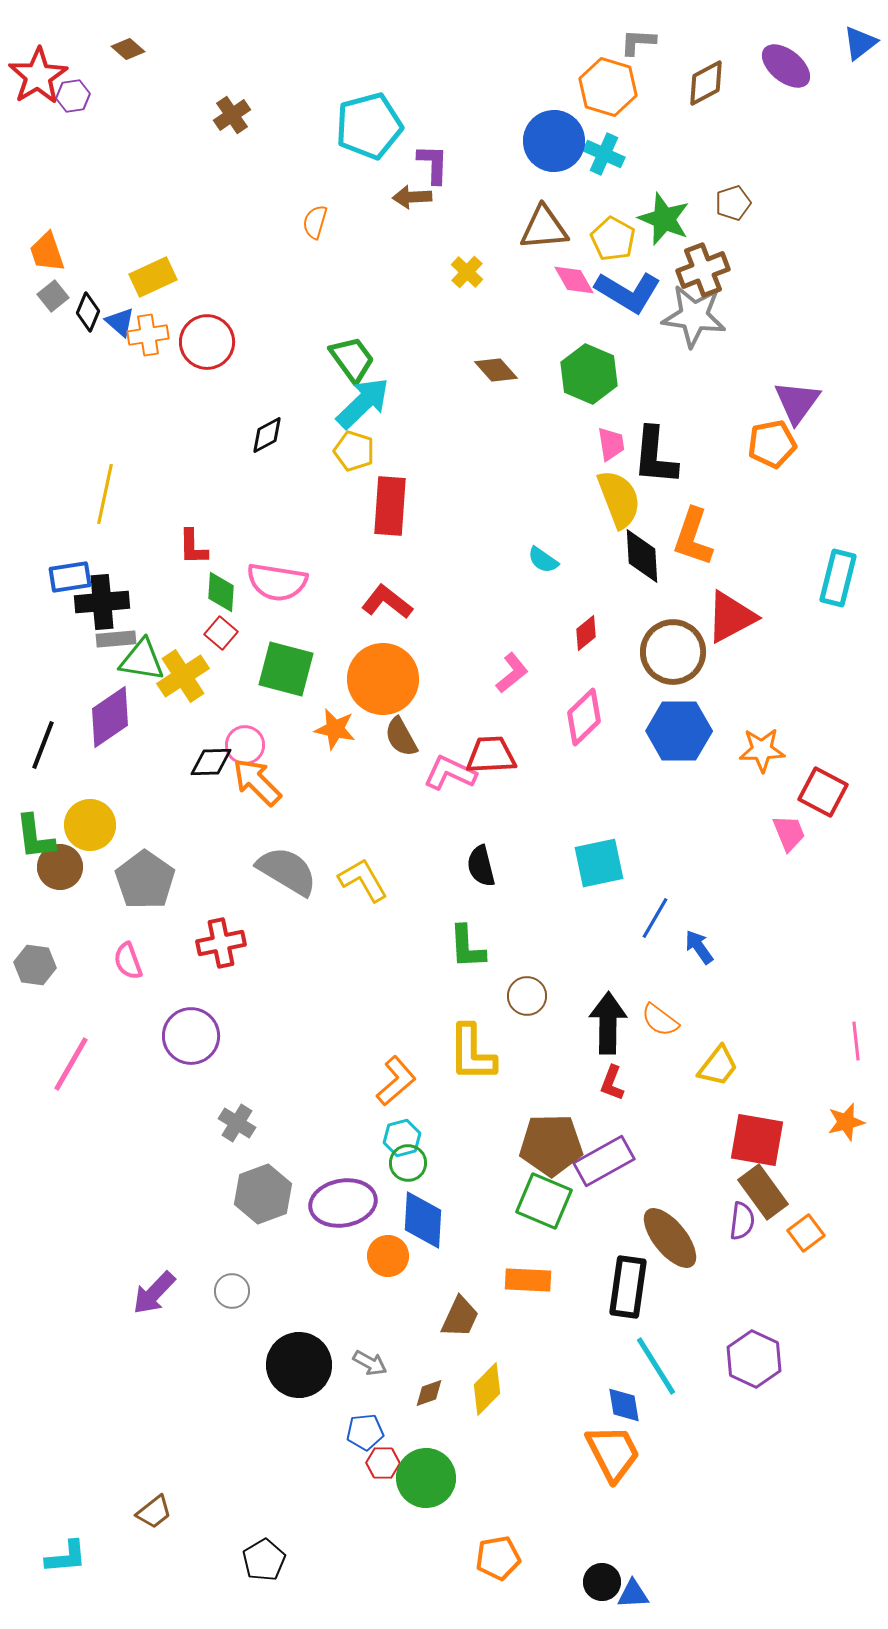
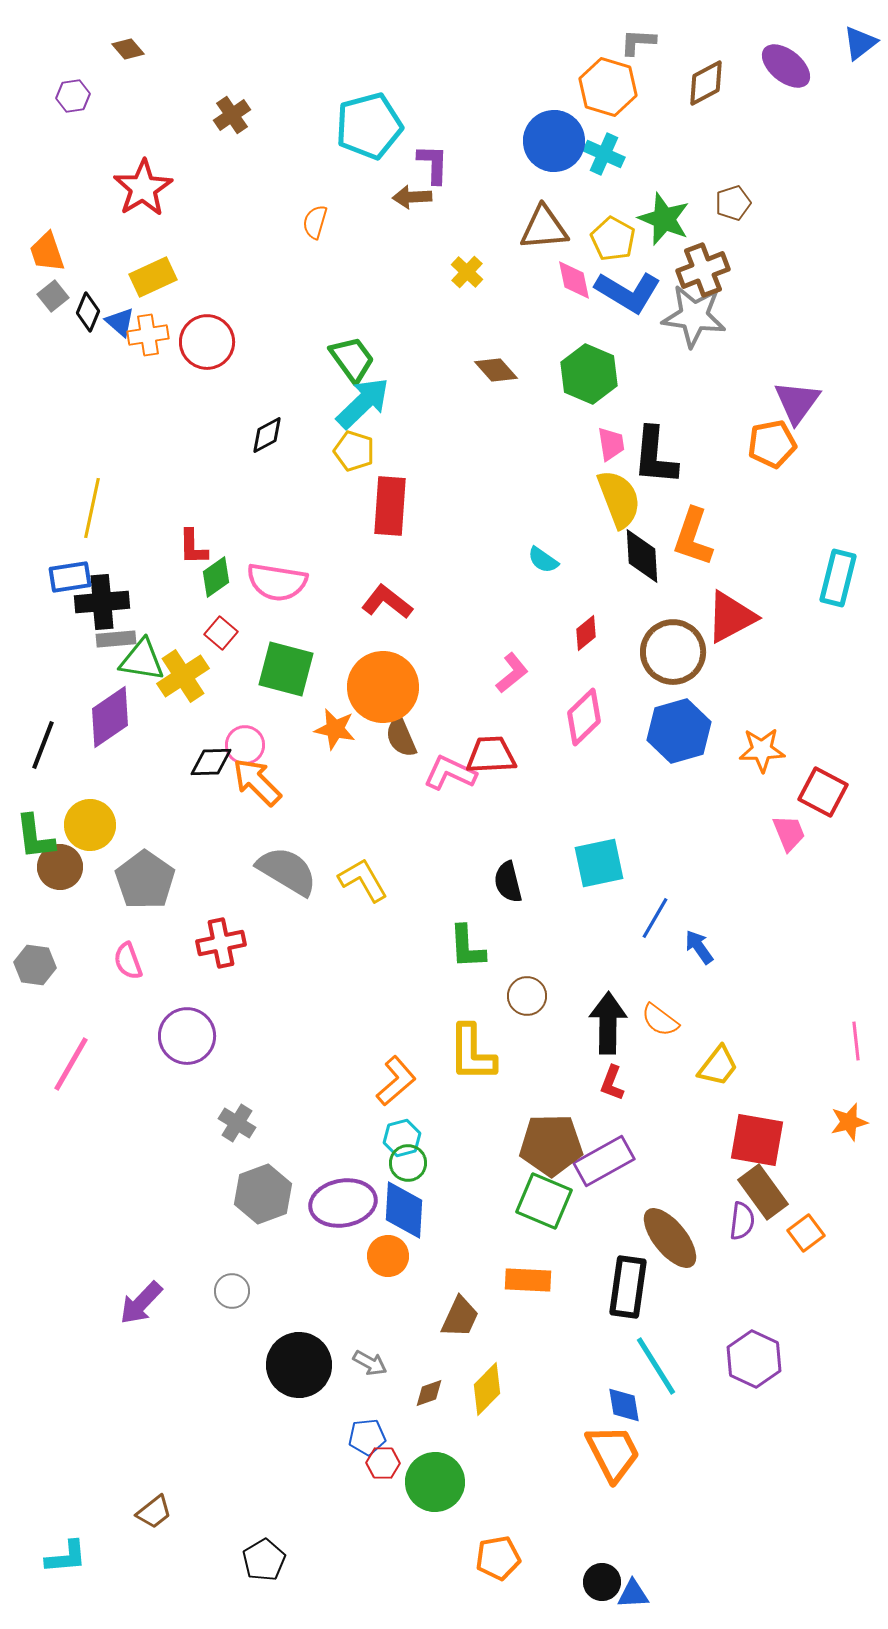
brown diamond at (128, 49): rotated 8 degrees clockwise
red star at (38, 76): moved 105 px right, 112 px down
pink diamond at (574, 280): rotated 18 degrees clockwise
yellow line at (105, 494): moved 13 px left, 14 px down
green diamond at (221, 592): moved 5 px left, 15 px up; rotated 51 degrees clockwise
orange circle at (383, 679): moved 8 px down
blue hexagon at (679, 731): rotated 16 degrees counterclockwise
brown semicircle at (401, 737): rotated 6 degrees clockwise
black semicircle at (481, 866): moved 27 px right, 16 px down
purple circle at (191, 1036): moved 4 px left
orange star at (846, 1122): moved 3 px right
blue diamond at (423, 1220): moved 19 px left, 10 px up
purple arrow at (154, 1293): moved 13 px left, 10 px down
blue pentagon at (365, 1432): moved 2 px right, 5 px down
green circle at (426, 1478): moved 9 px right, 4 px down
